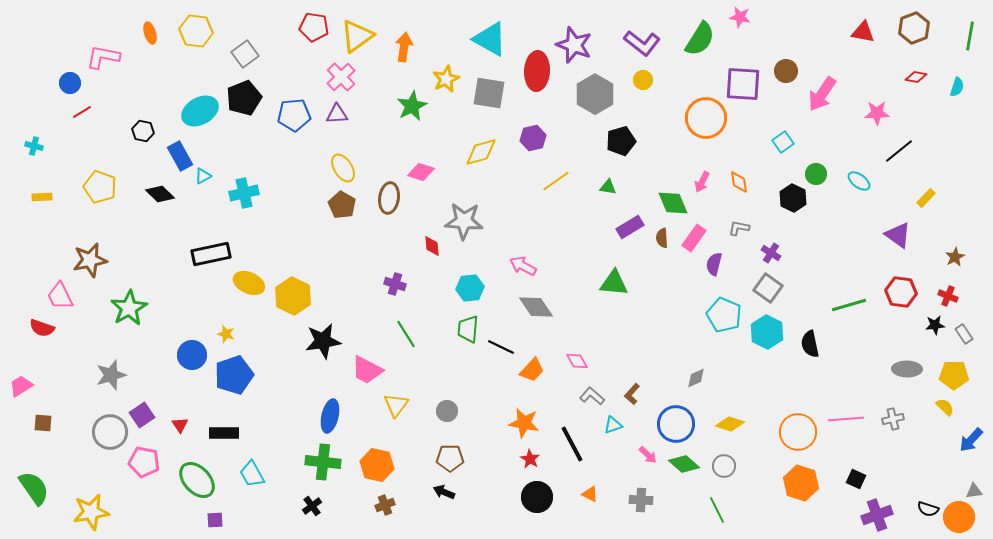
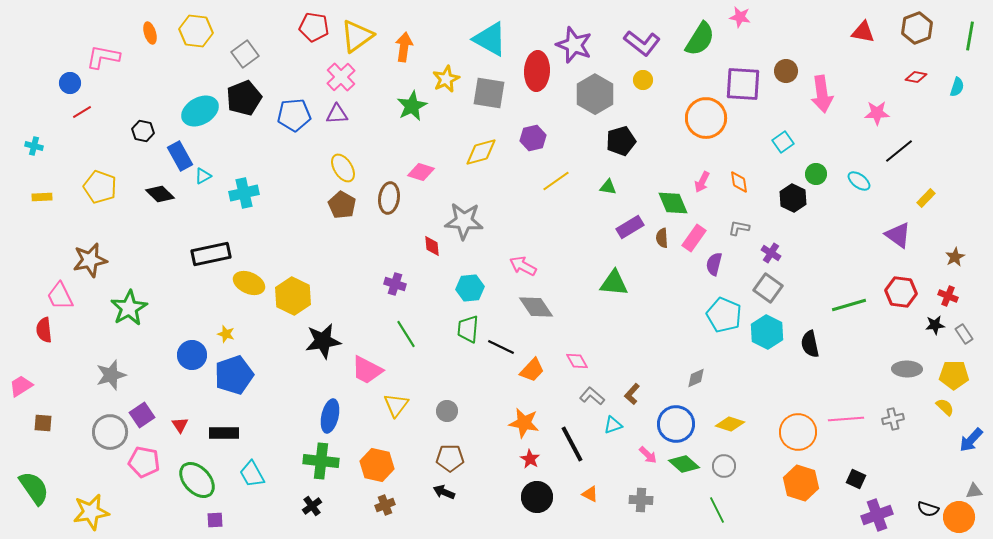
brown hexagon at (914, 28): moved 3 px right
pink arrow at (822, 94): rotated 42 degrees counterclockwise
red semicircle at (42, 328): moved 2 px right, 2 px down; rotated 65 degrees clockwise
green cross at (323, 462): moved 2 px left, 1 px up
